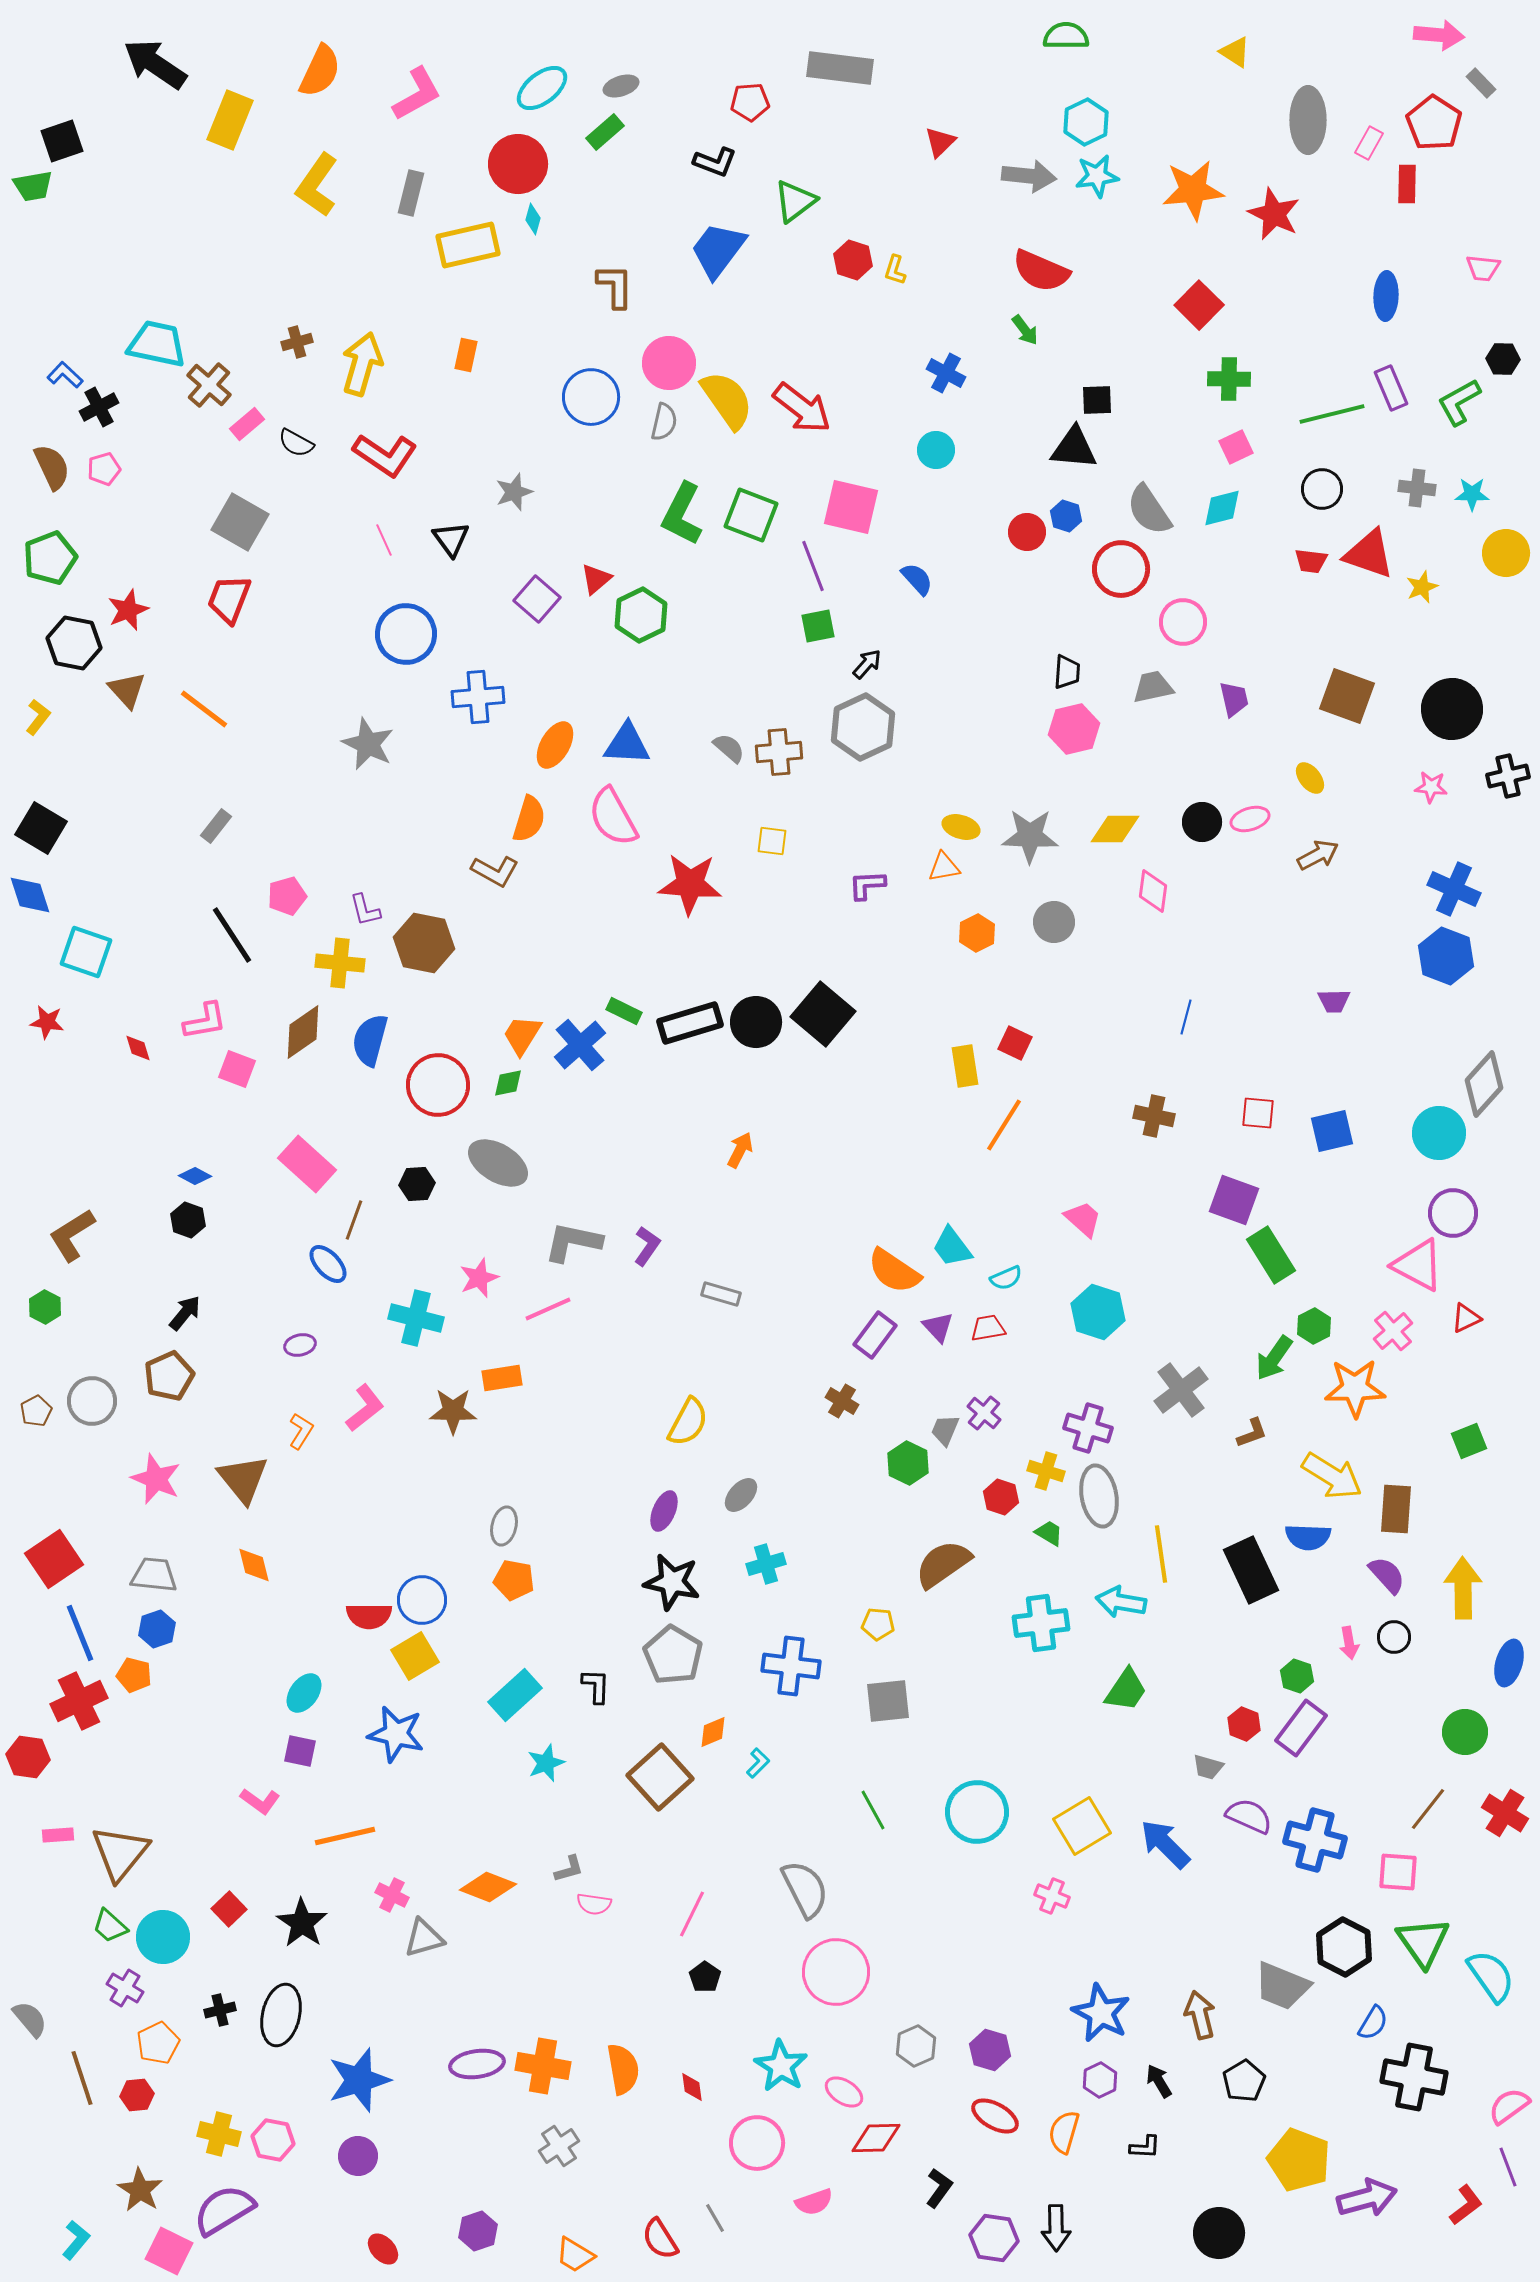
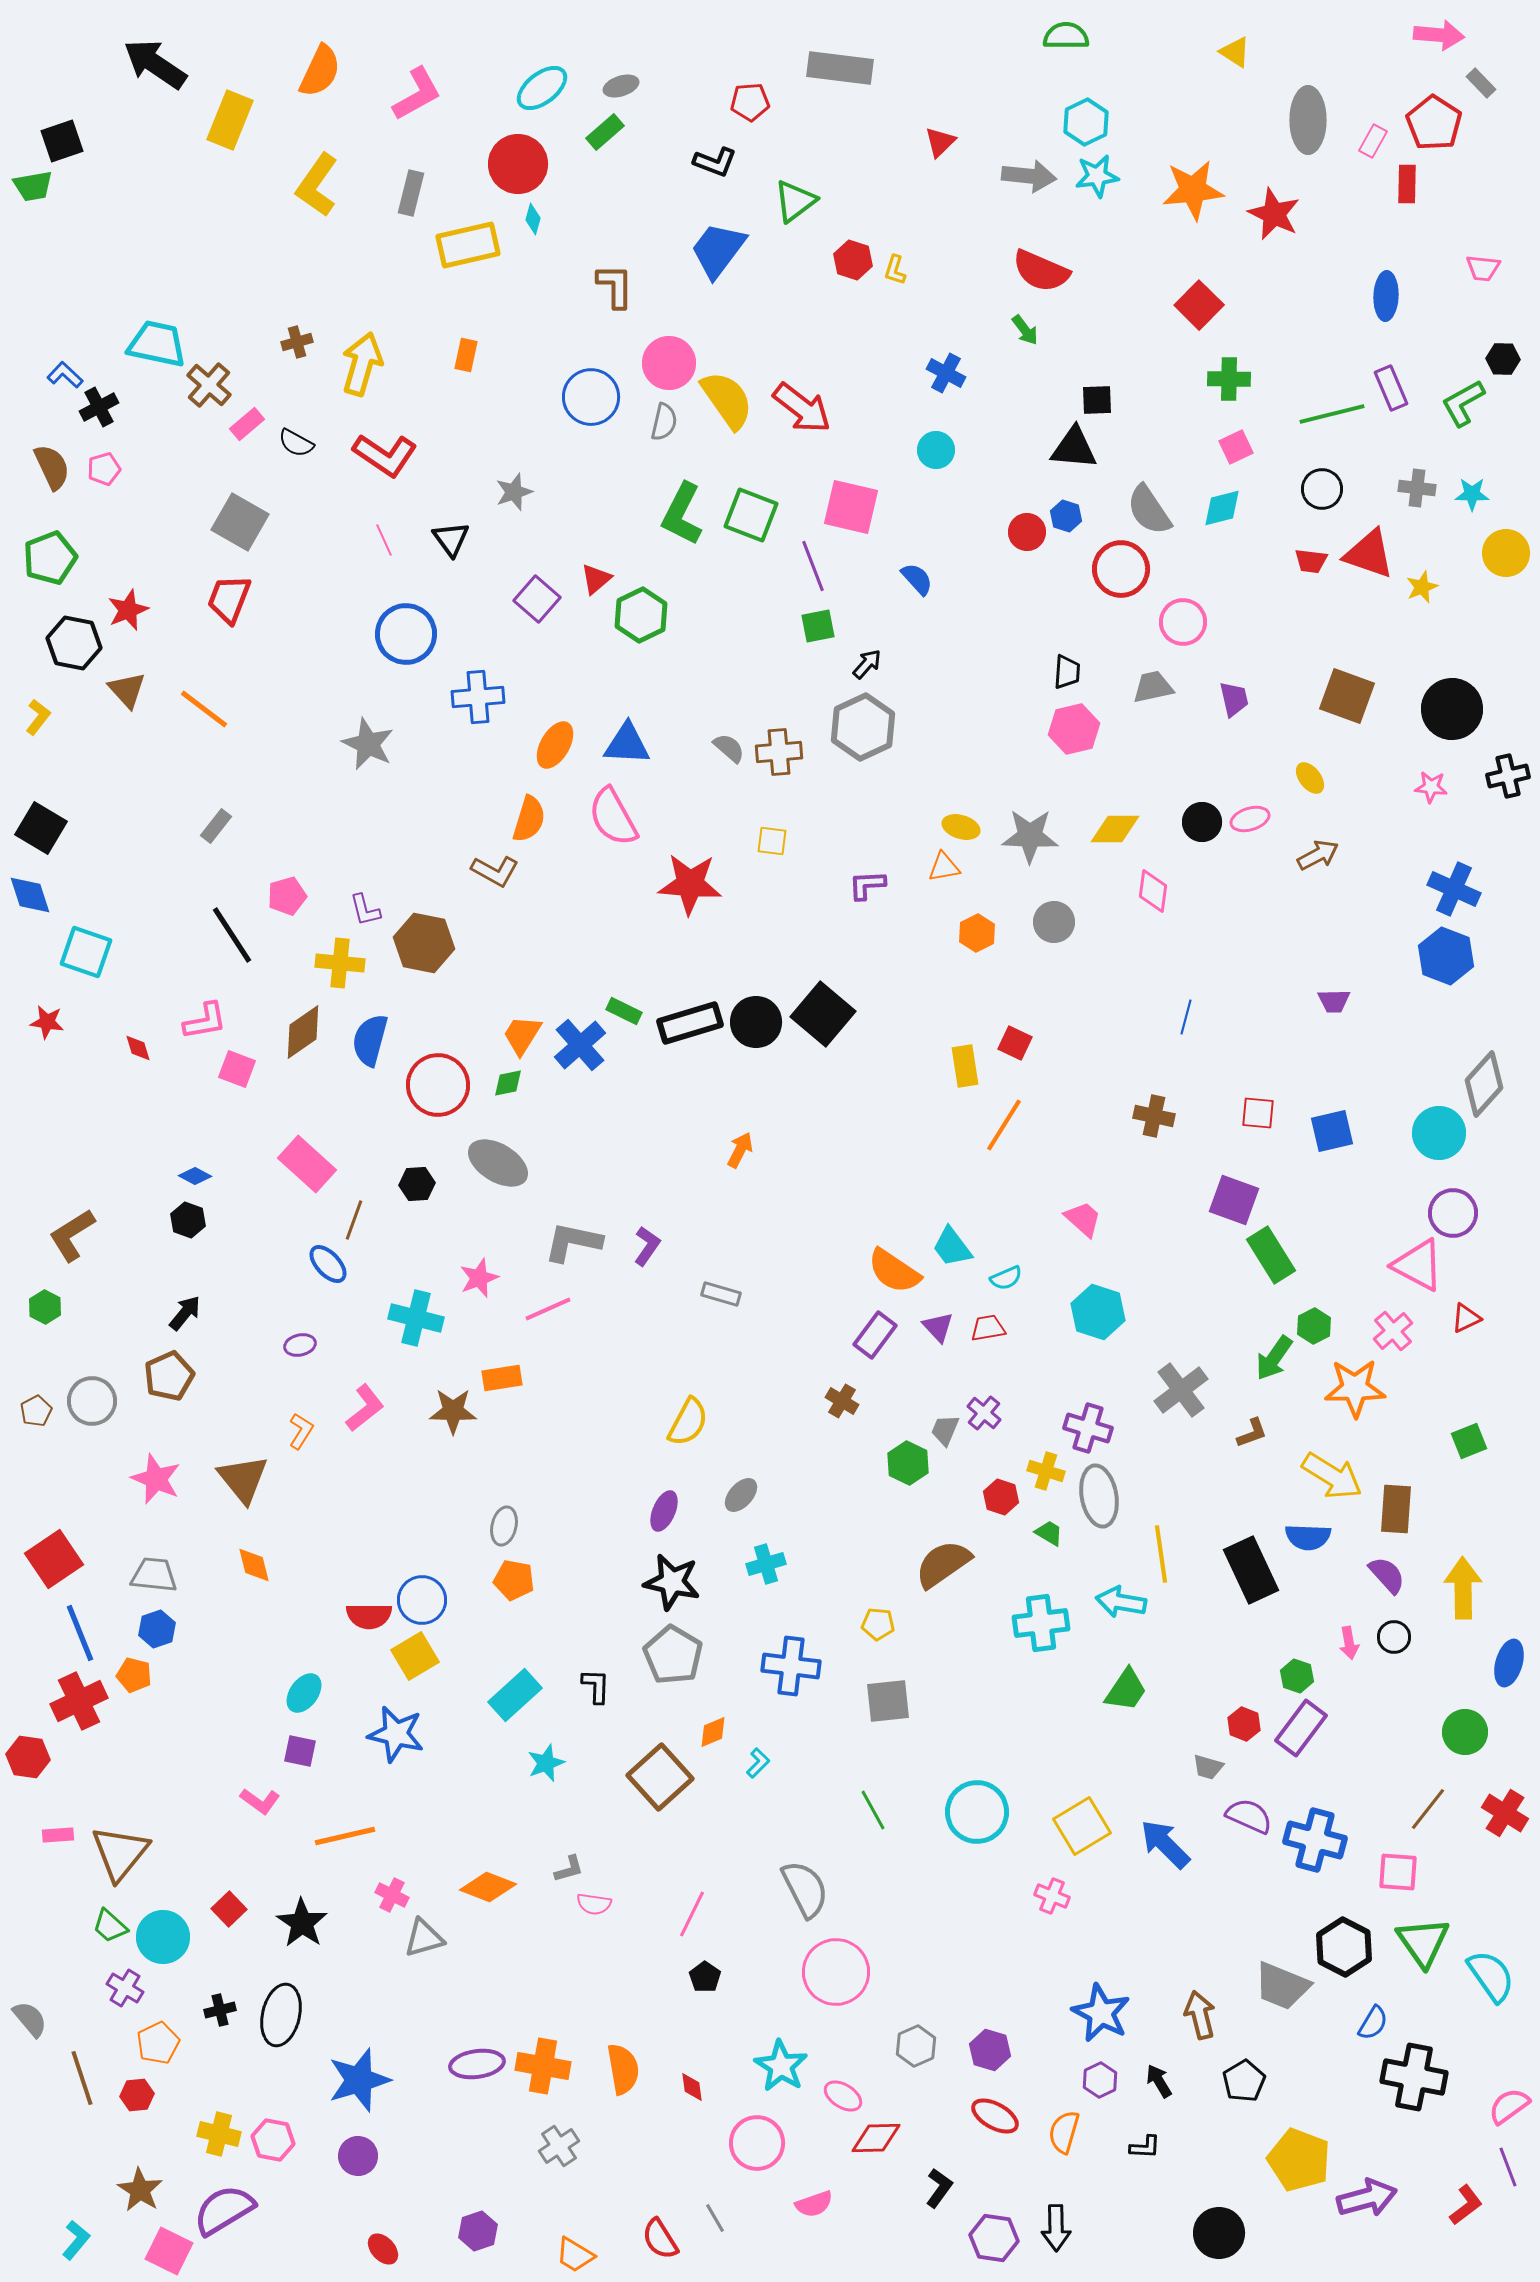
pink rectangle at (1369, 143): moved 4 px right, 2 px up
green L-shape at (1459, 402): moved 4 px right, 1 px down
pink ellipse at (844, 2092): moved 1 px left, 4 px down
pink semicircle at (814, 2202): moved 2 px down
